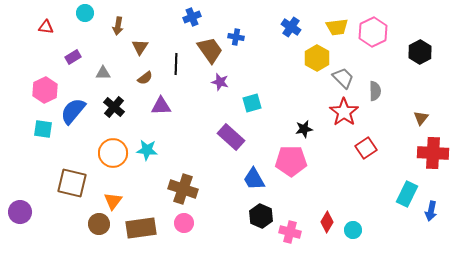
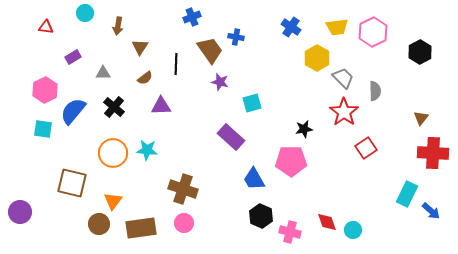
blue arrow at (431, 211): rotated 60 degrees counterclockwise
red diamond at (327, 222): rotated 50 degrees counterclockwise
